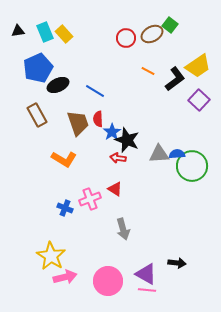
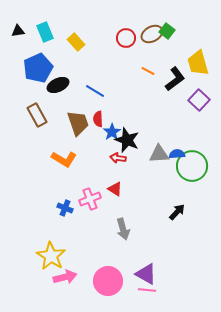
green square: moved 3 px left, 6 px down
yellow rectangle: moved 12 px right, 8 px down
yellow trapezoid: moved 3 px up; rotated 108 degrees clockwise
black arrow: moved 51 px up; rotated 54 degrees counterclockwise
